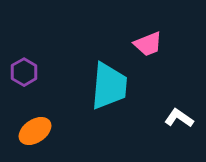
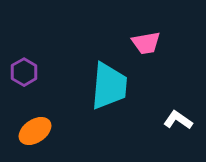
pink trapezoid: moved 2 px left, 1 px up; rotated 12 degrees clockwise
white L-shape: moved 1 px left, 2 px down
